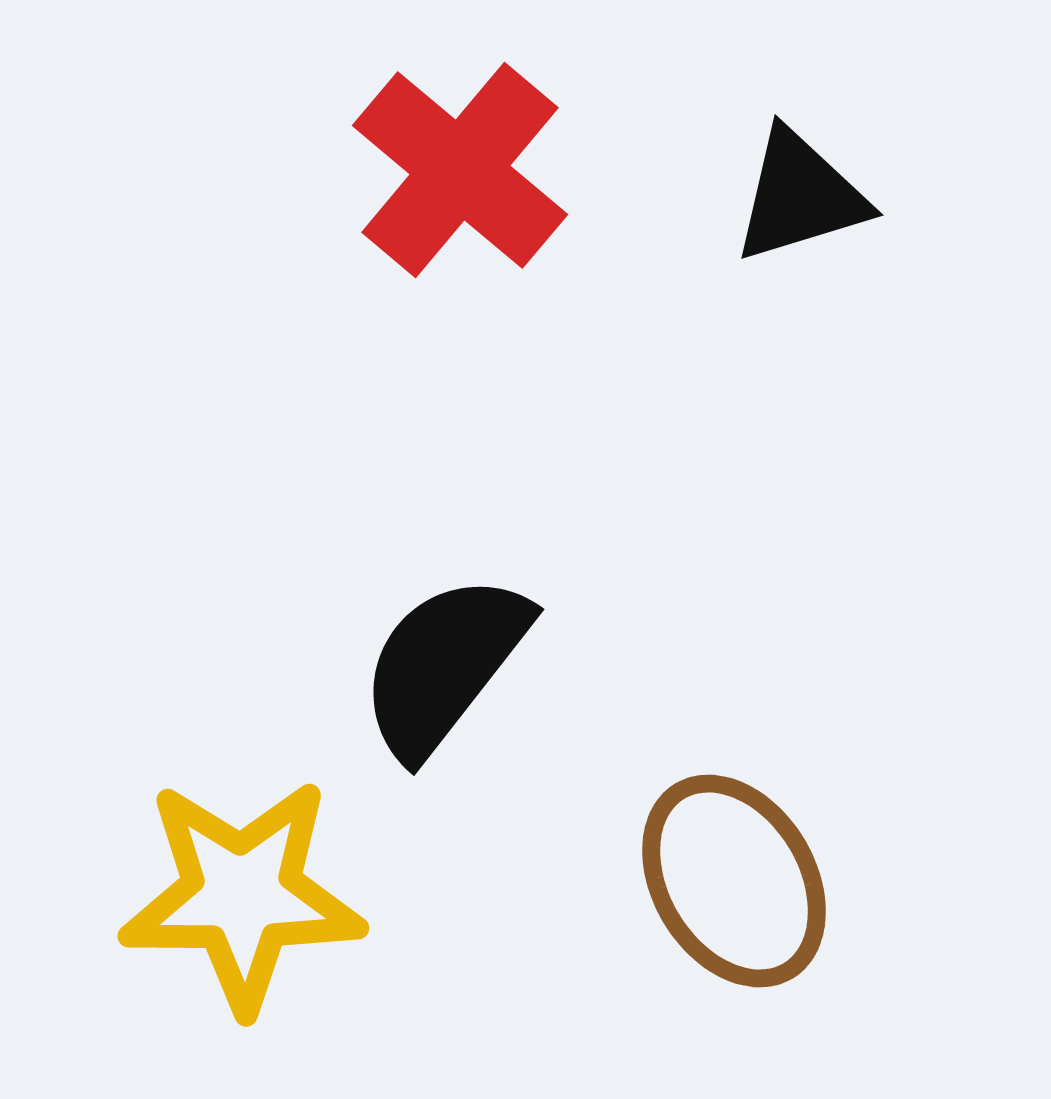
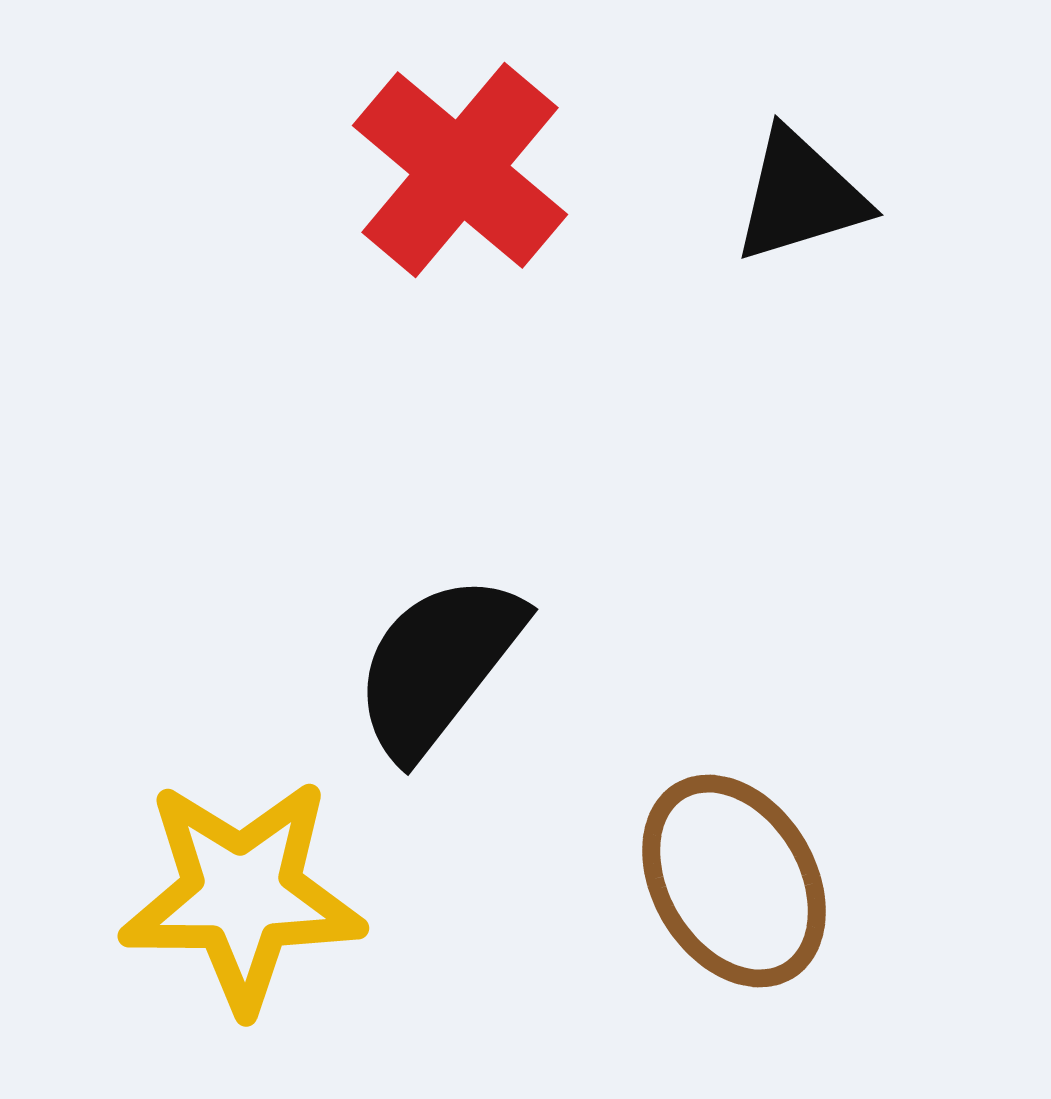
black semicircle: moved 6 px left
